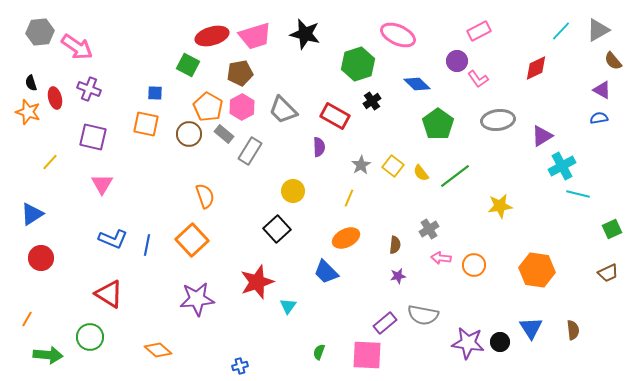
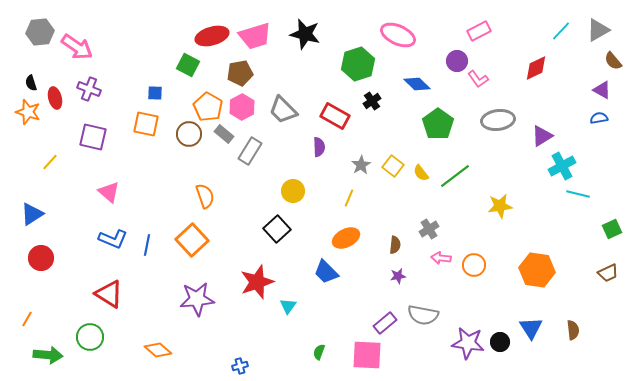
pink triangle at (102, 184): moved 7 px right, 8 px down; rotated 20 degrees counterclockwise
